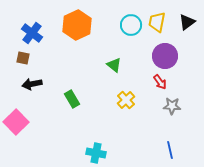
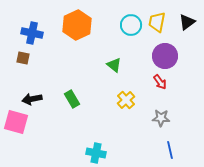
blue cross: rotated 25 degrees counterclockwise
black arrow: moved 15 px down
gray star: moved 11 px left, 12 px down
pink square: rotated 30 degrees counterclockwise
